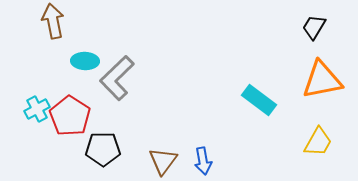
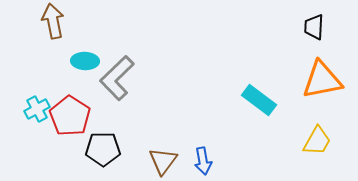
black trapezoid: rotated 28 degrees counterclockwise
yellow trapezoid: moved 1 px left, 1 px up
